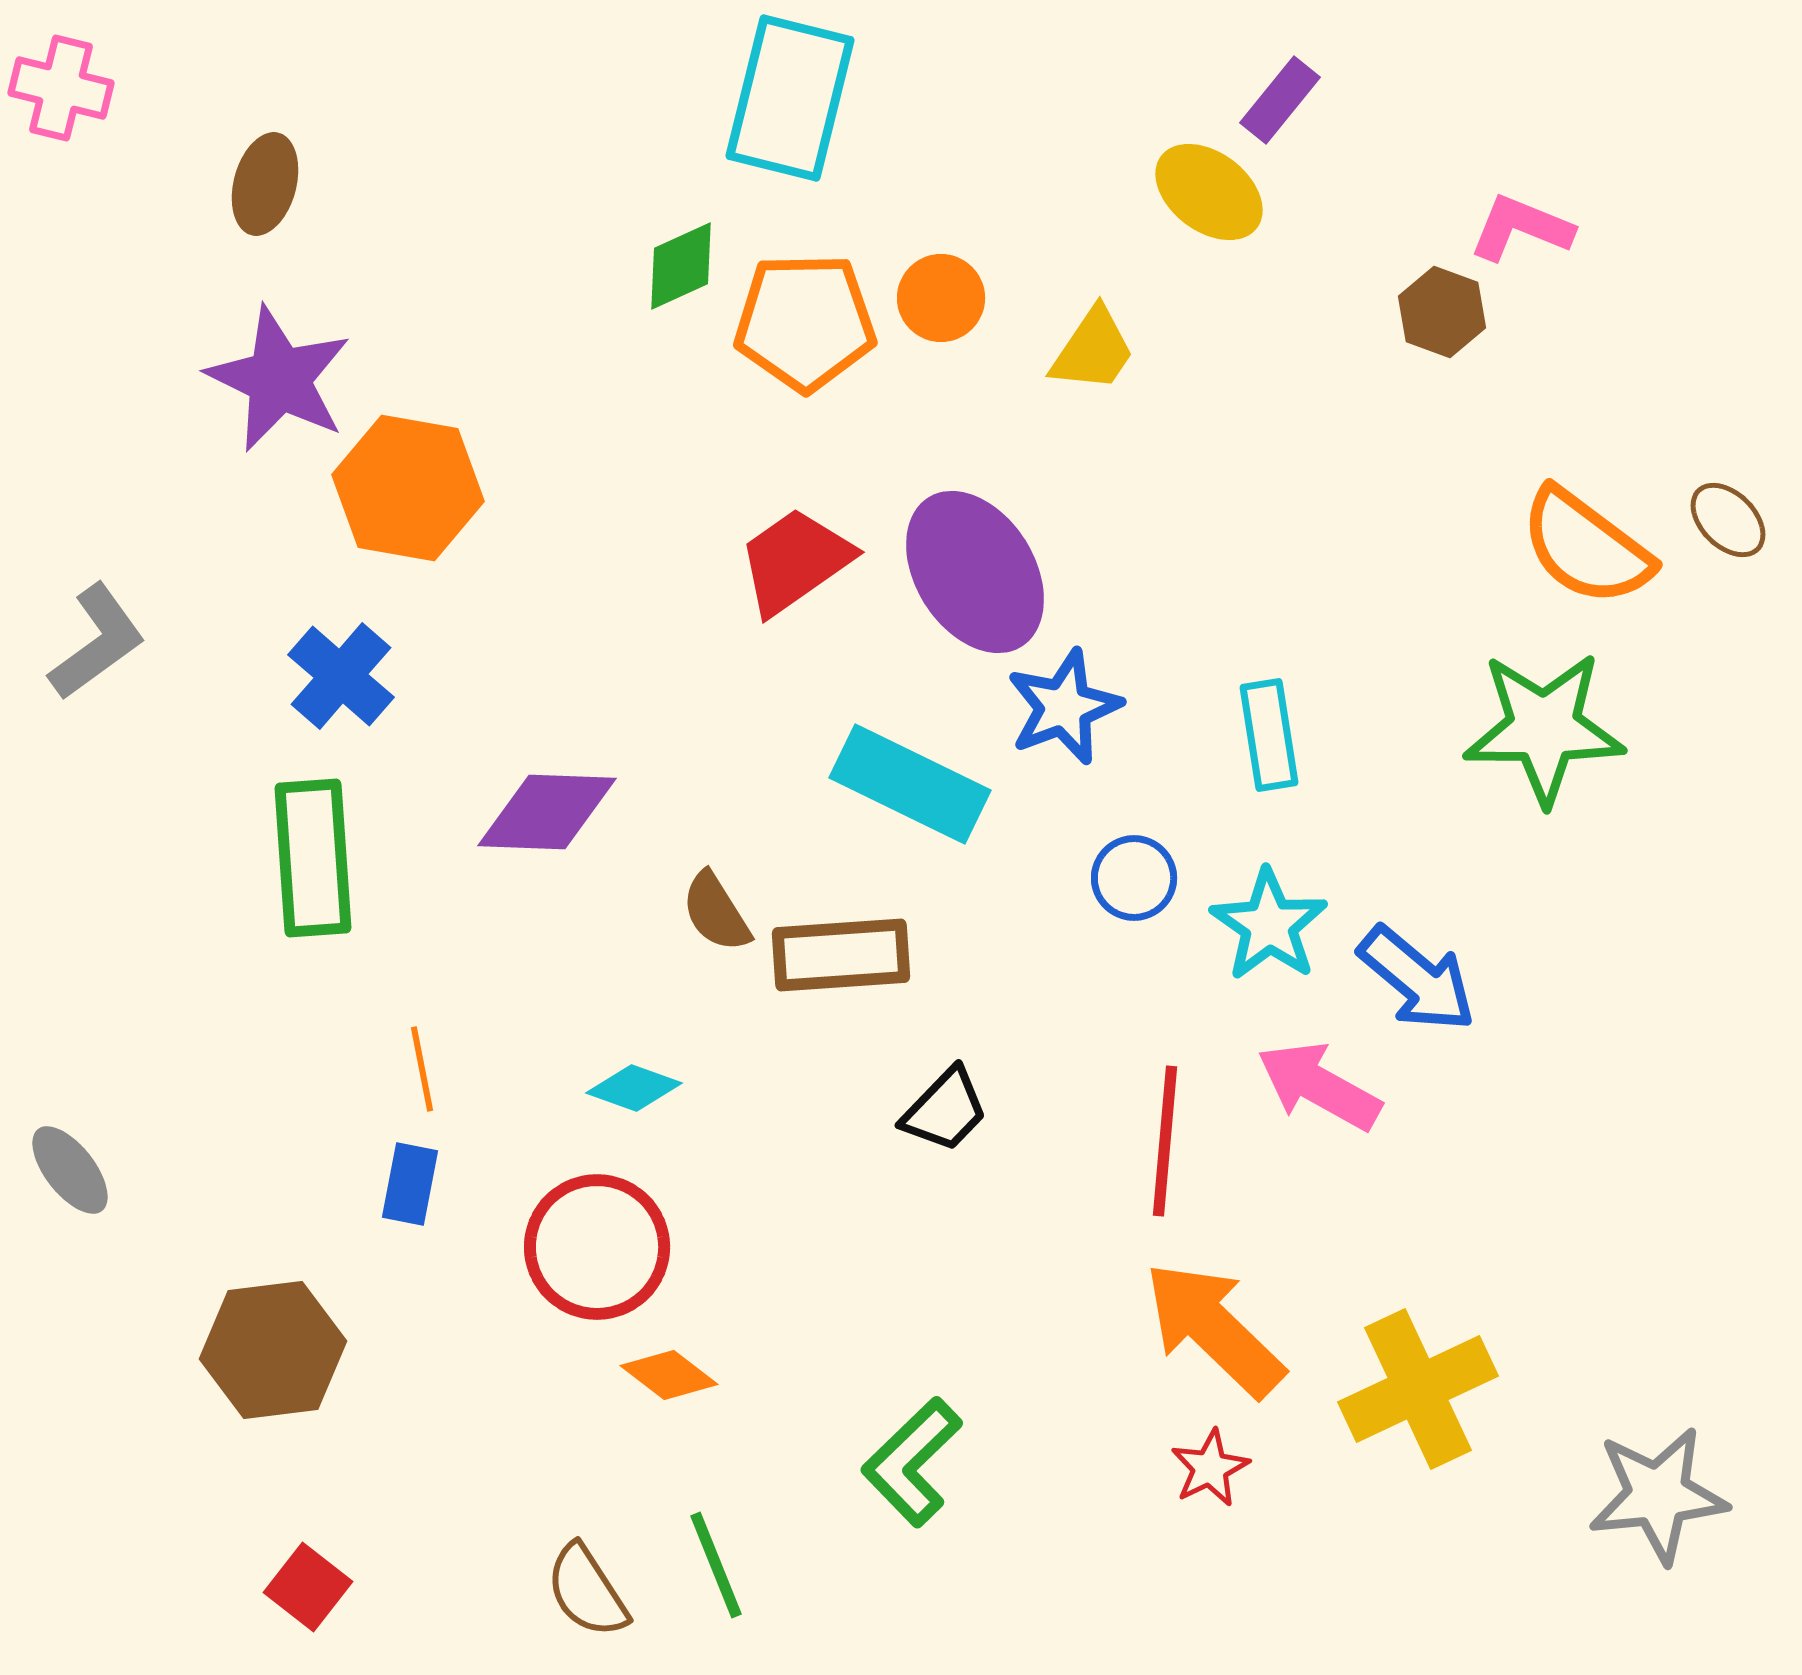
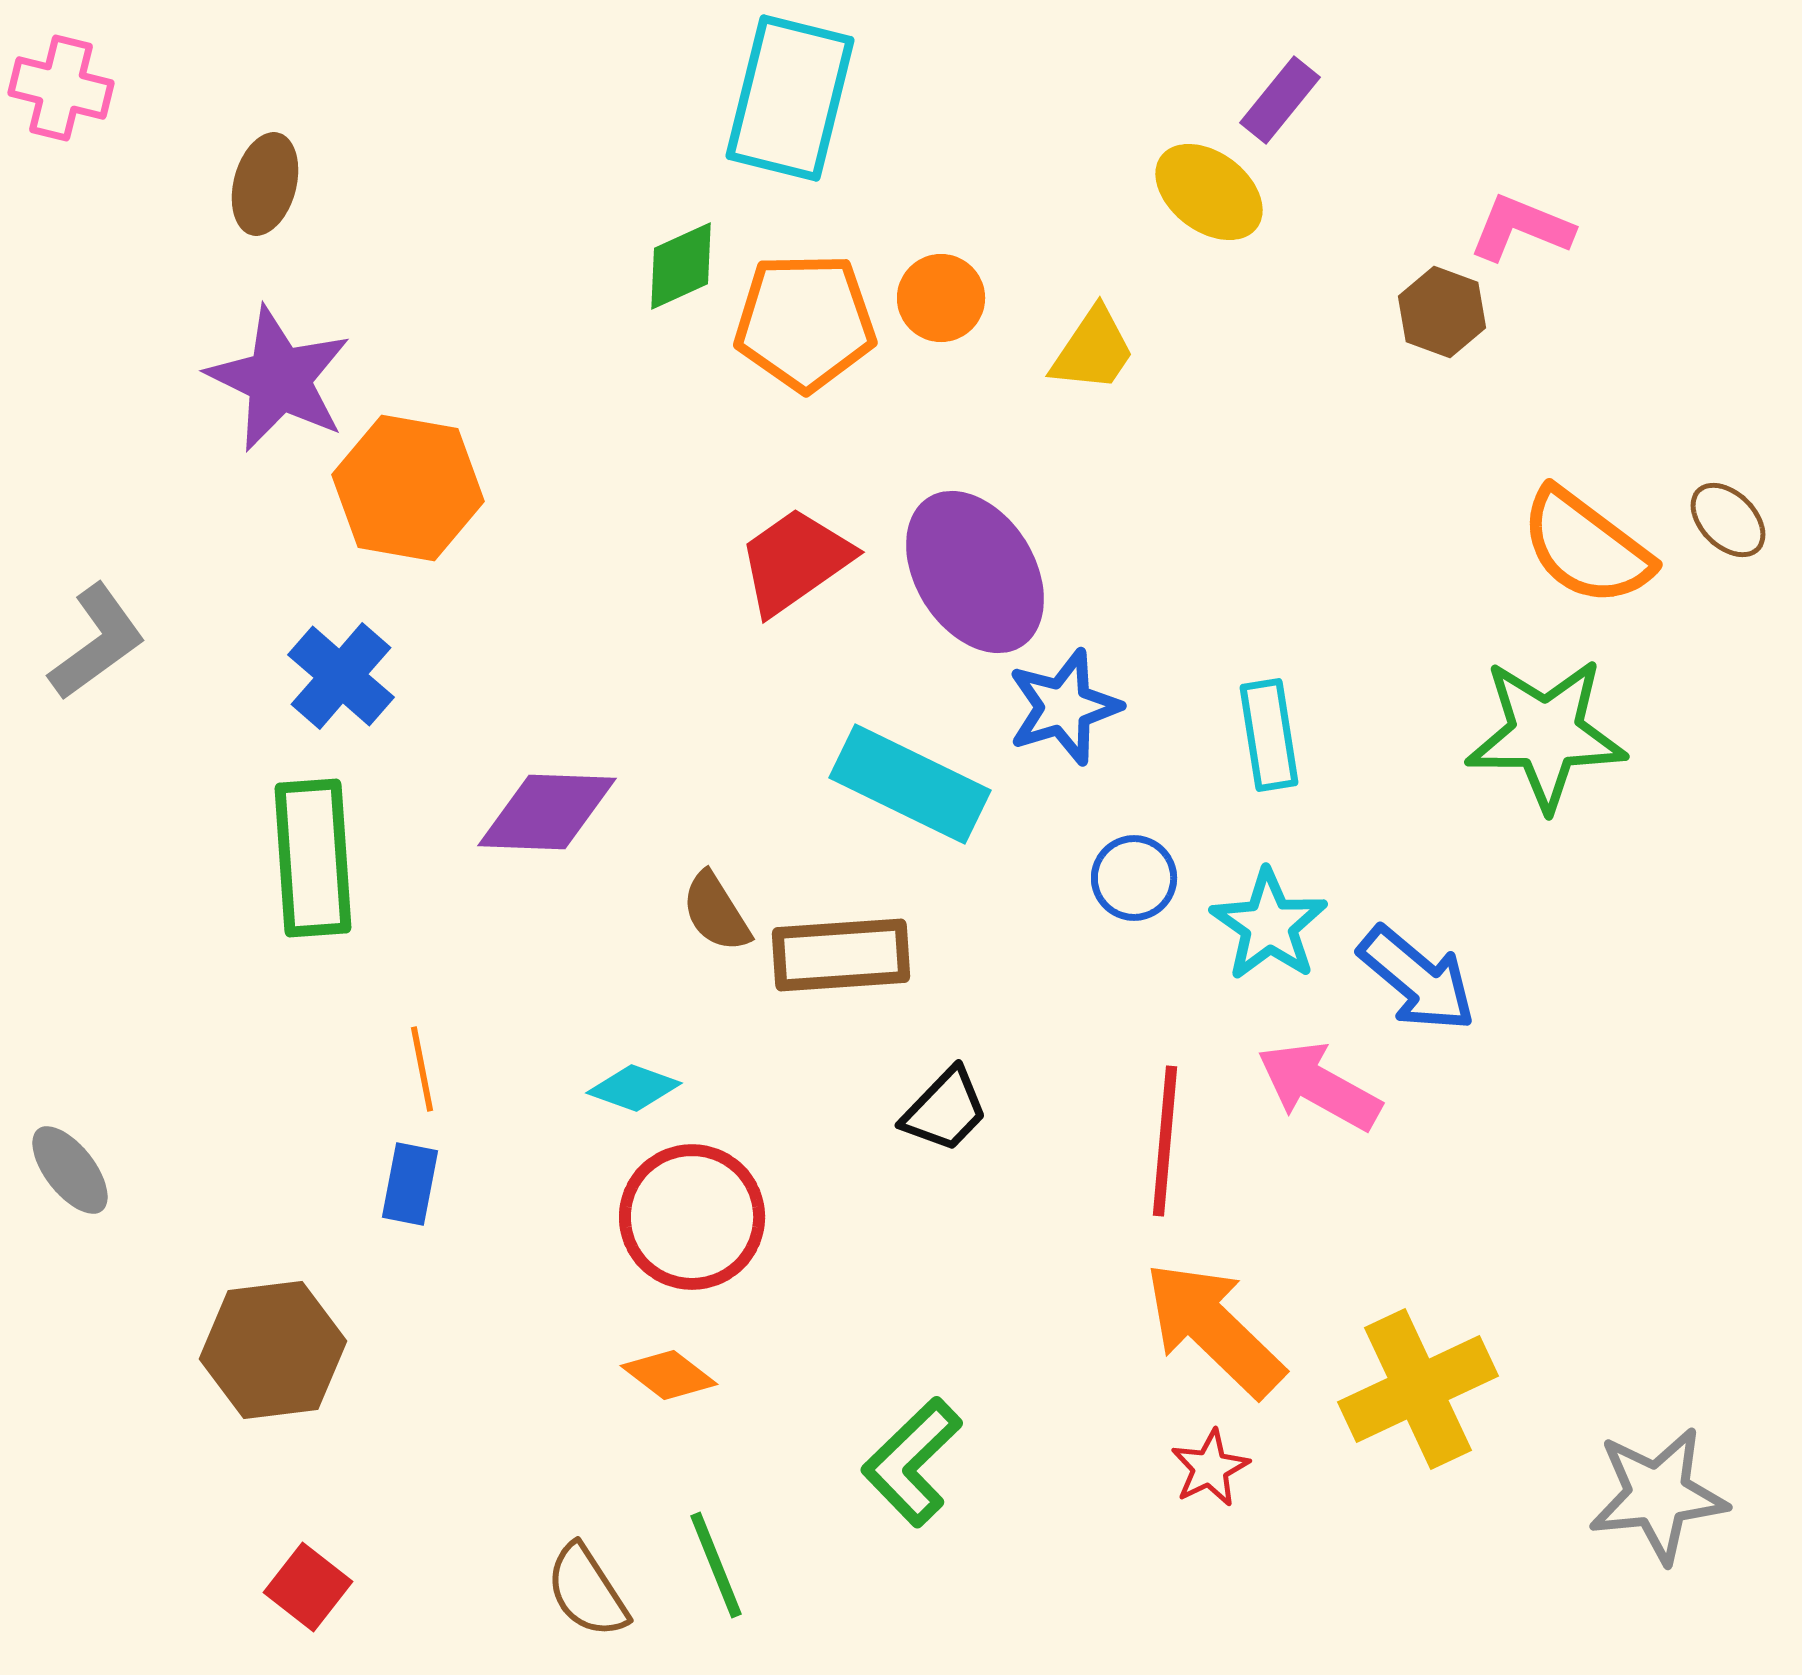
blue star at (1064, 707): rotated 4 degrees clockwise
green star at (1544, 728): moved 2 px right, 6 px down
red circle at (597, 1247): moved 95 px right, 30 px up
